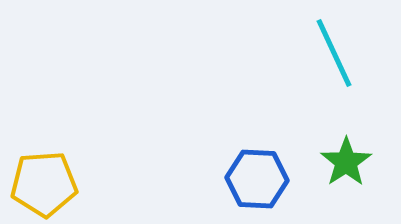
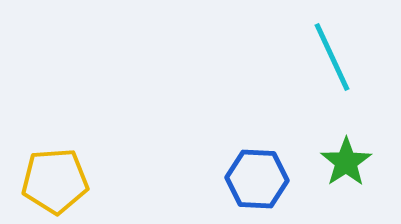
cyan line: moved 2 px left, 4 px down
yellow pentagon: moved 11 px right, 3 px up
